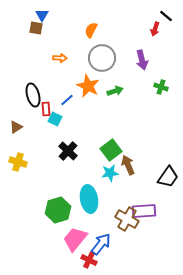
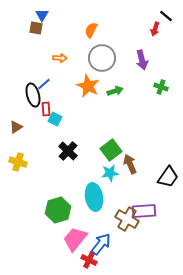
blue line: moved 23 px left, 16 px up
brown arrow: moved 2 px right, 1 px up
cyan ellipse: moved 5 px right, 2 px up
